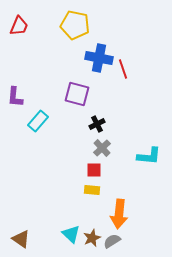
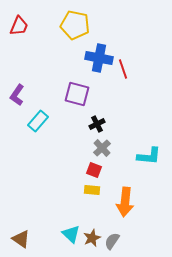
purple L-shape: moved 2 px right, 2 px up; rotated 30 degrees clockwise
red square: rotated 21 degrees clockwise
orange arrow: moved 6 px right, 12 px up
gray semicircle: rotated 24 degrees counterclockwise
